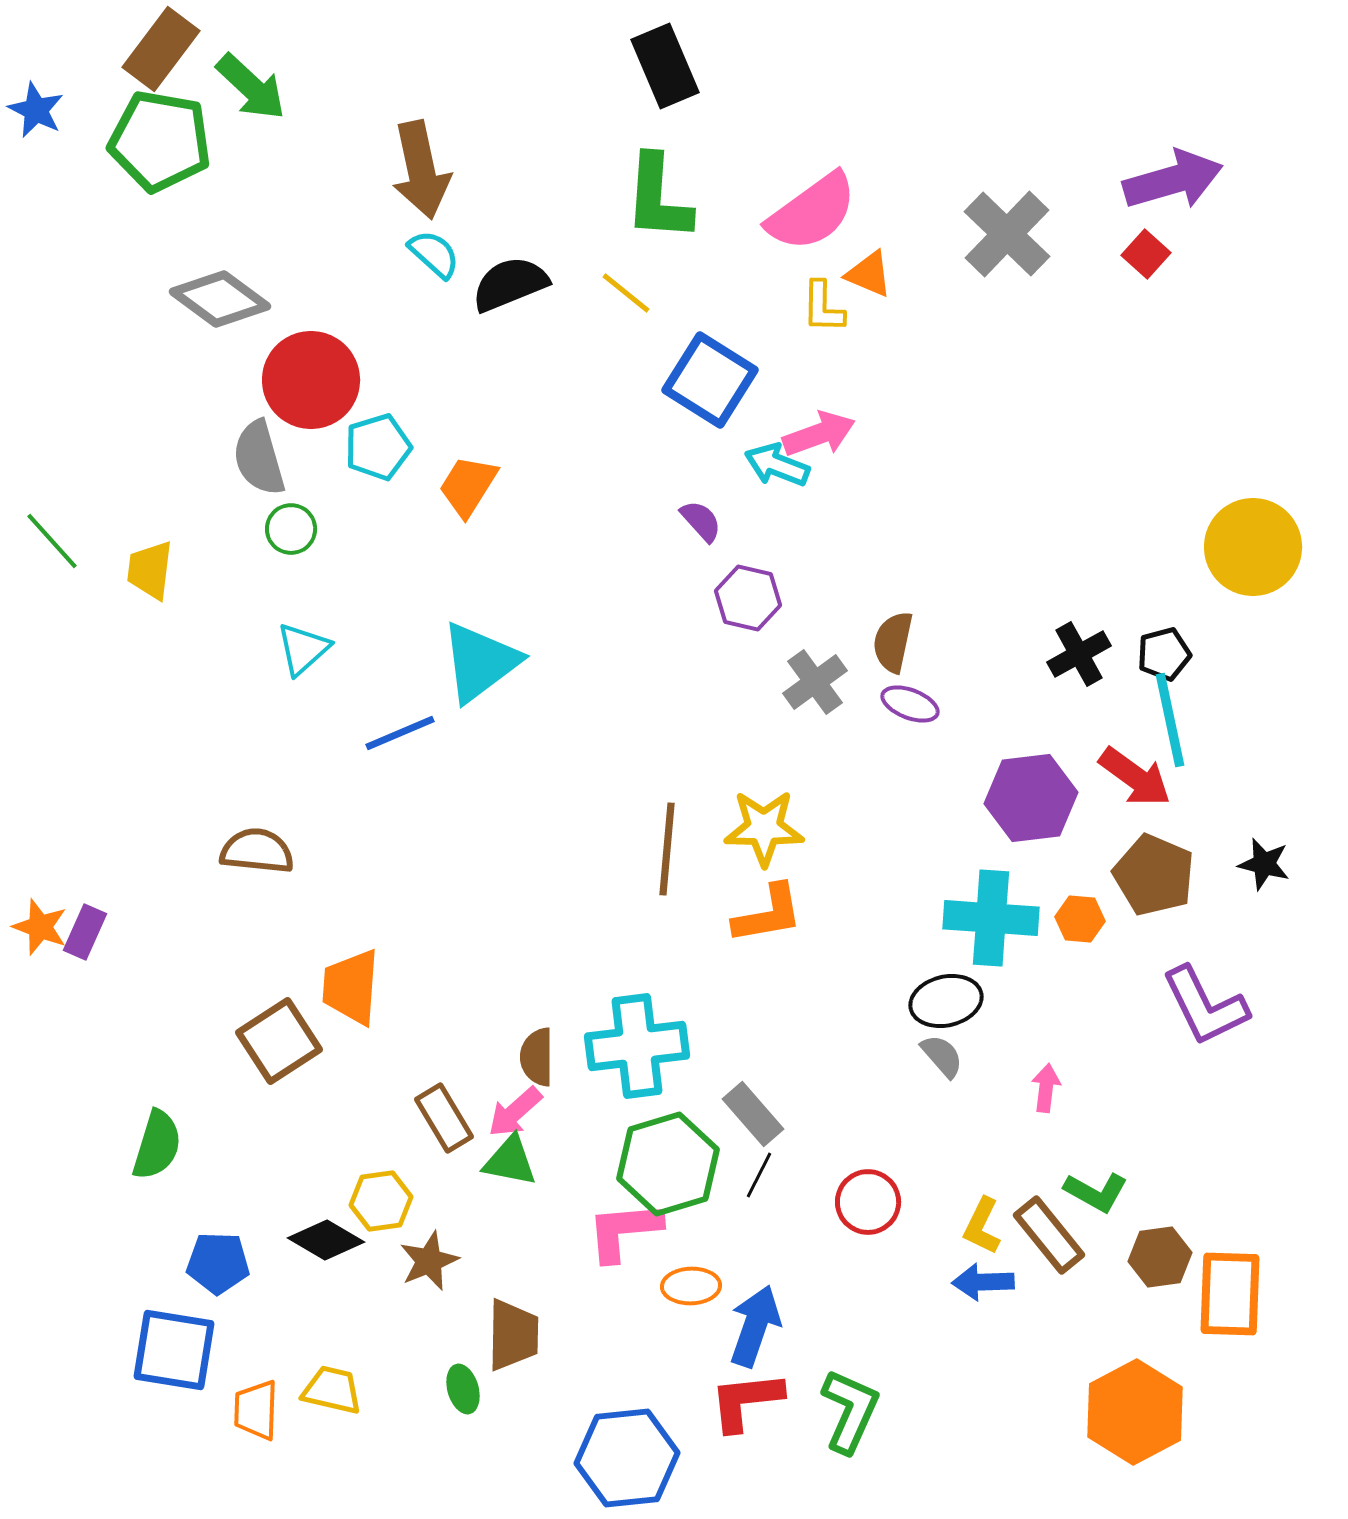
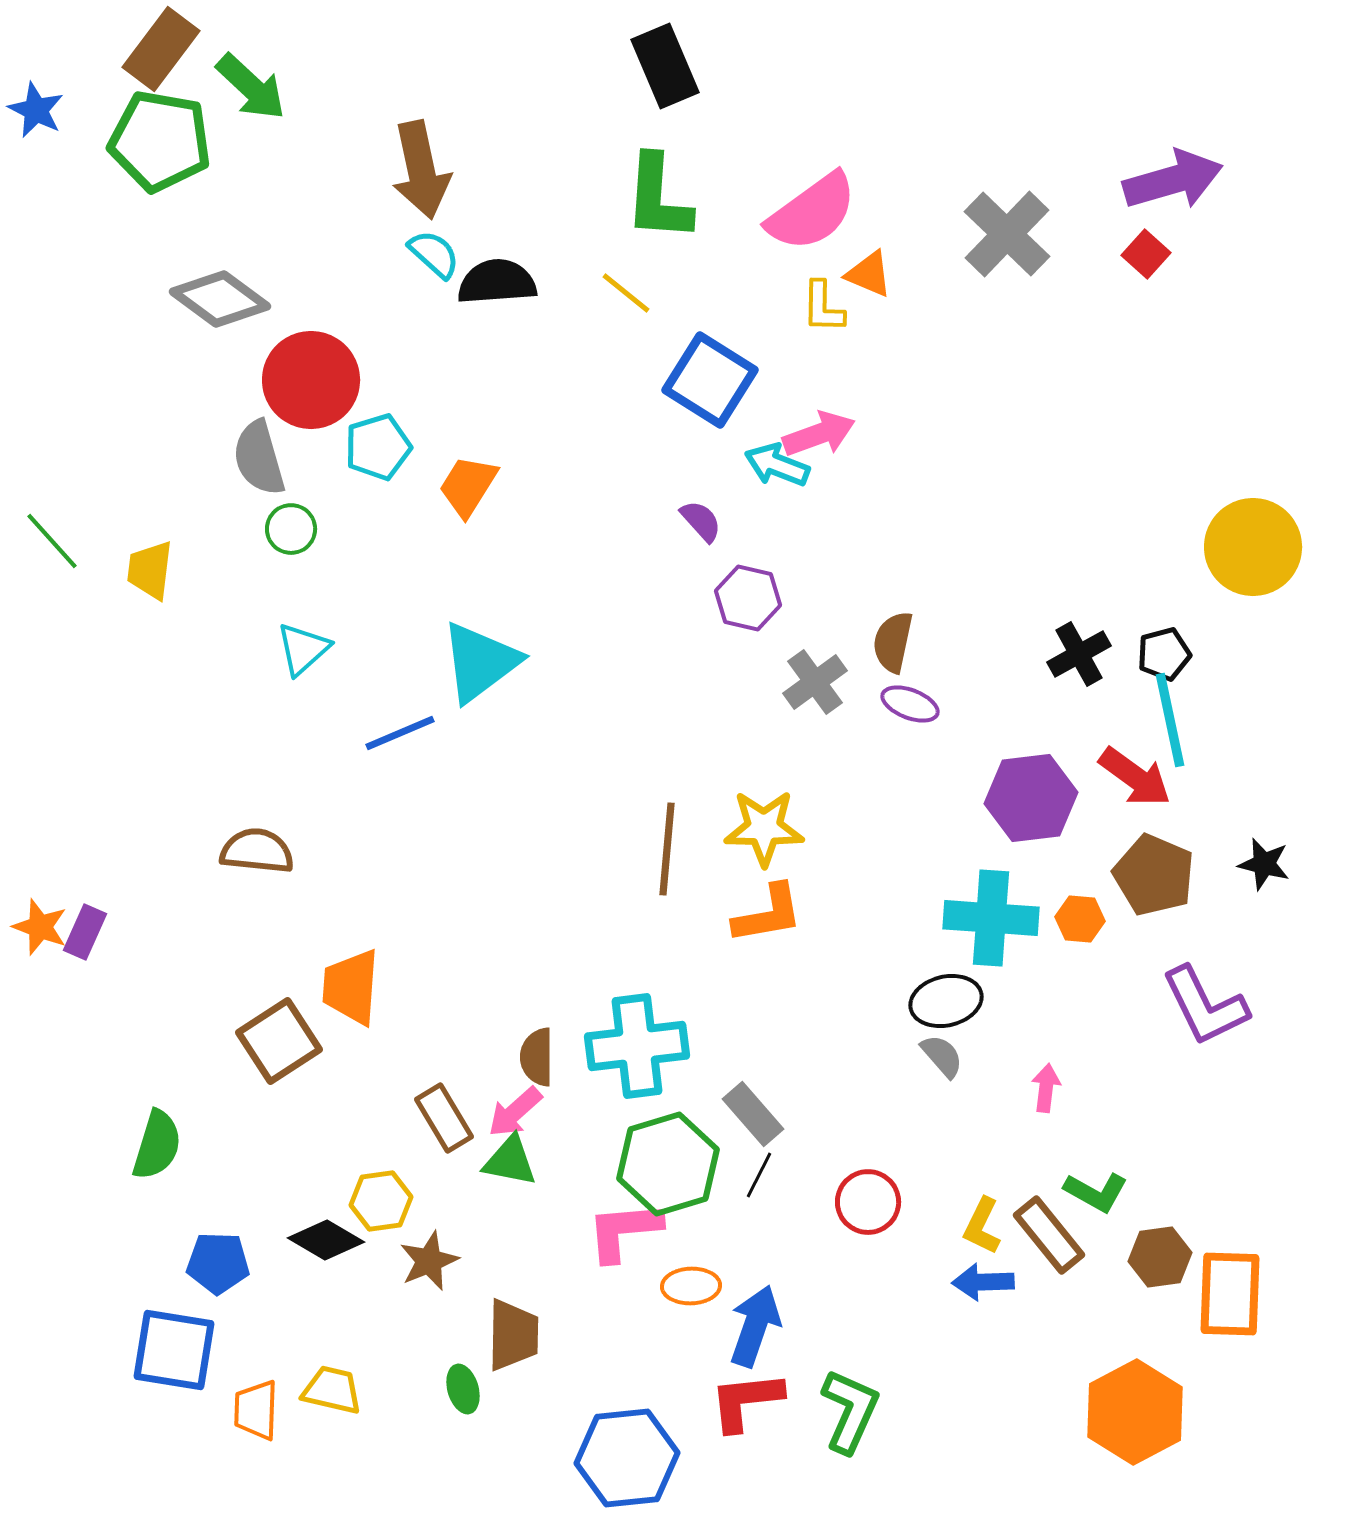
black semicircle at (510, 284): moved 13 px left, 2 px up; rotated 18 degrees clockwise
